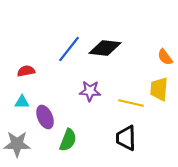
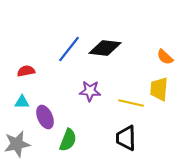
orange semicircle: rotated 12 degrees counterclockwise
gray star: rotated 12 degrees counterclockwise
